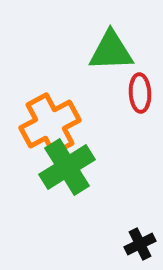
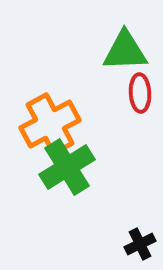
green triangle: moved 14 px right
